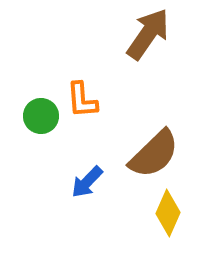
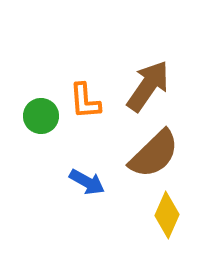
brown arrow: moved 52 px down
orange L-shape: moved 3 px right, 1 px down
blue arrow: rotated 105 degrees counterclockwise
yellow diamond: moved 1 px left, 2 px down
